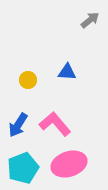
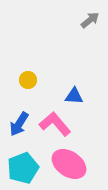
blue triangle: moved 7 px right, 24 px down
blue arrow: moved 1 px right, 1 px up
pink ellipse: rotated 52 degrees clockwise
